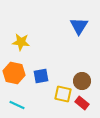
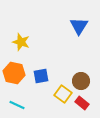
yellow star: rotated 12 degrees clockwise
brown circle: moved 1 px left
yellow square: rotated 24 degrees clockwise
